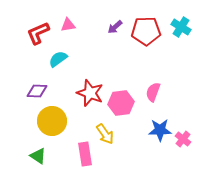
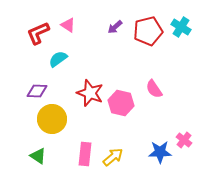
pink triangle: rotated 42 degrees clockwise
red pentagon: moved 2 px right; rotated 12 degrees counterclockwise
pink semicircle: moved 1 px right, 3 px up; rotated 54 degrees counterclockwise
pink hexagon: rotated 20 degrees clockwise
yellow circle: moved 2 px up
blue star: moved 22 px down
yellow arrow: moved 8 px right, 23 px down; rotated 95 degrees counterclockwise
pink cross: moved 1 px right, 1 px down
pink rectangle: rotated 15 degrees clockwise
